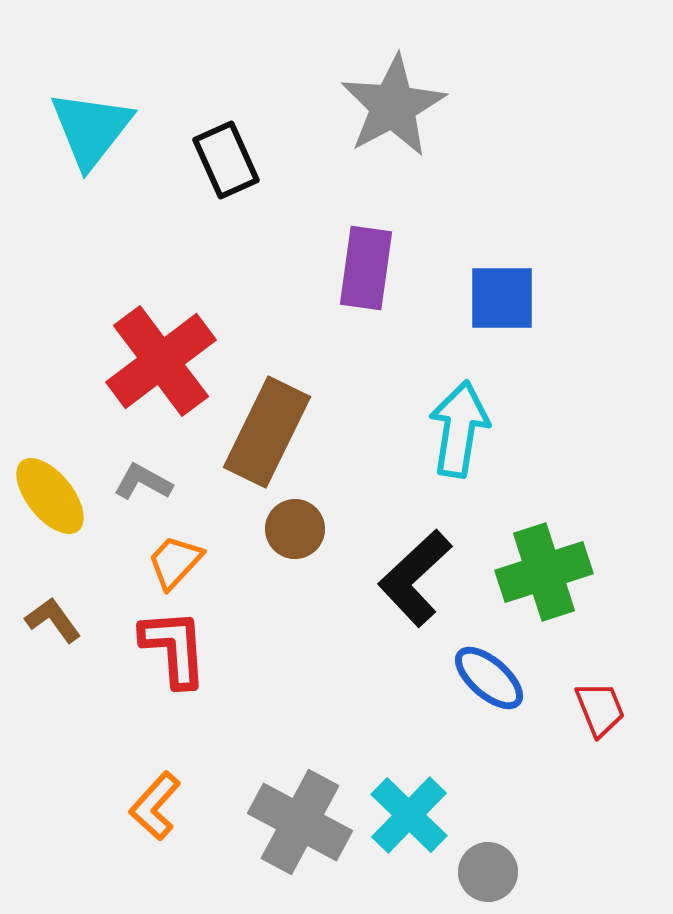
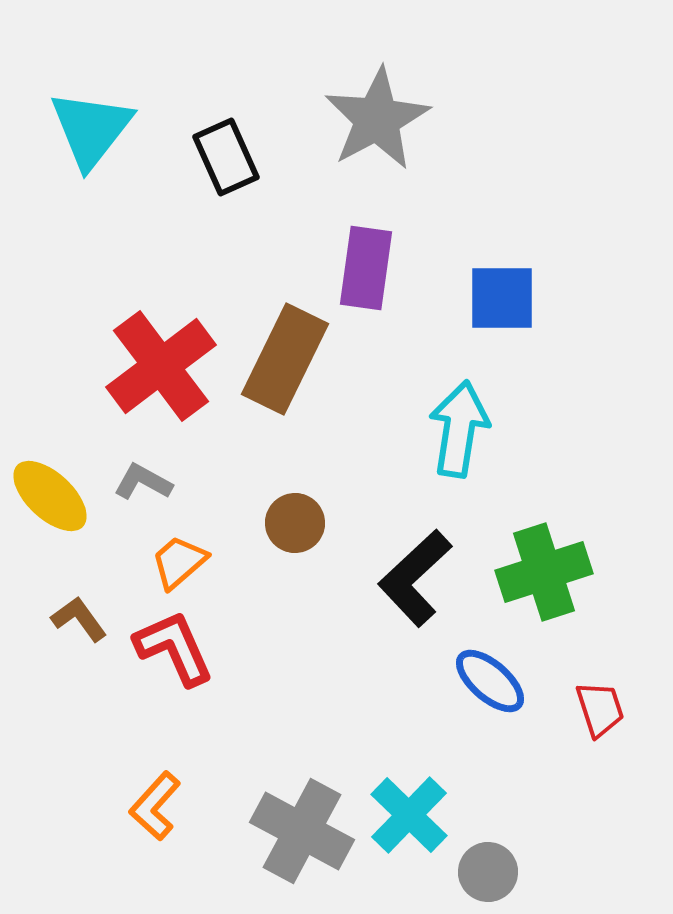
gray star: moved 16 px left, 13 px down
black rectangle: moved 3 px up
red cross: moved 5 px down
brown rectangle: moved 18 px right, 73 px up
yellow ellipse: rotated 8 degrees counterclockwise
brown circle: moved 6 px up
orange trapezoid: moved 4 px right; rotated 6 degrees clockwise
brown L-shape: moved 26 px right, 1 px up
red L-shape: rotated 20 degrees counterclockwise
blue ellipse: moved 1 px right, 3 px down
red trapezoid: rotated 4 degrees clockwise
gray cross: moved 2 px right, 9 px down
